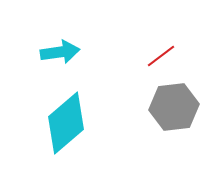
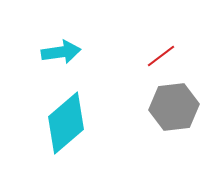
cyan arrow: moved 1 px right
